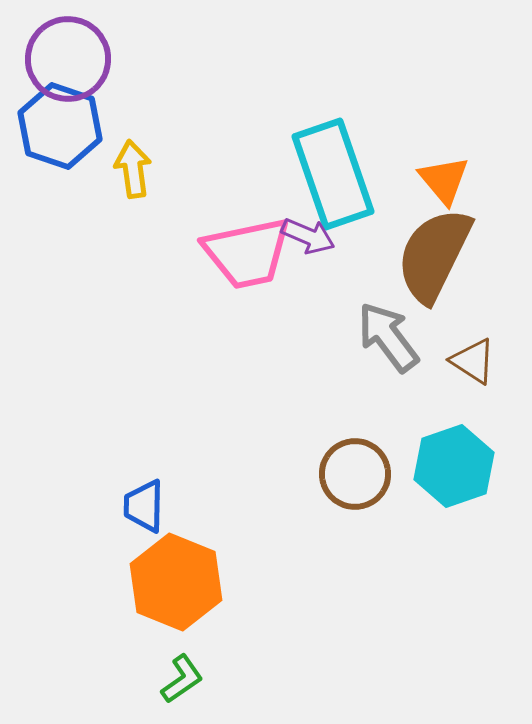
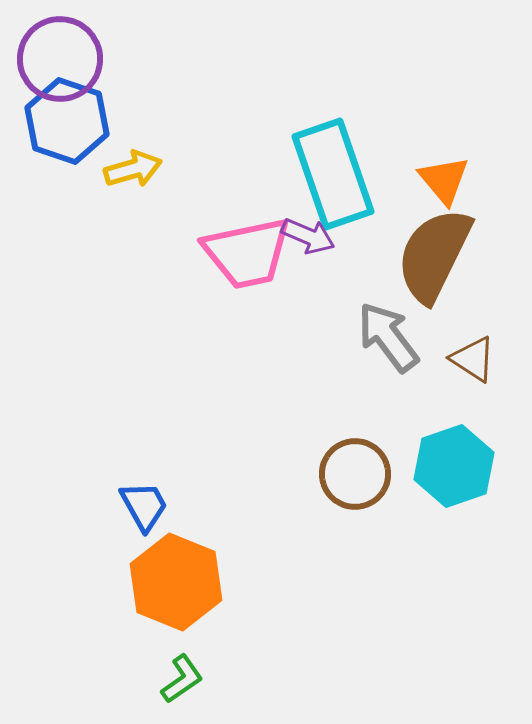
purple circle: moved 8 px left
blue hexagon: moved 7 px right, 5 px up
yellow arrow: rotated 82 degrees clockwise
brown triangle: moved 2 px up
blue trapezoid: rotated 150 degrees clockwise
